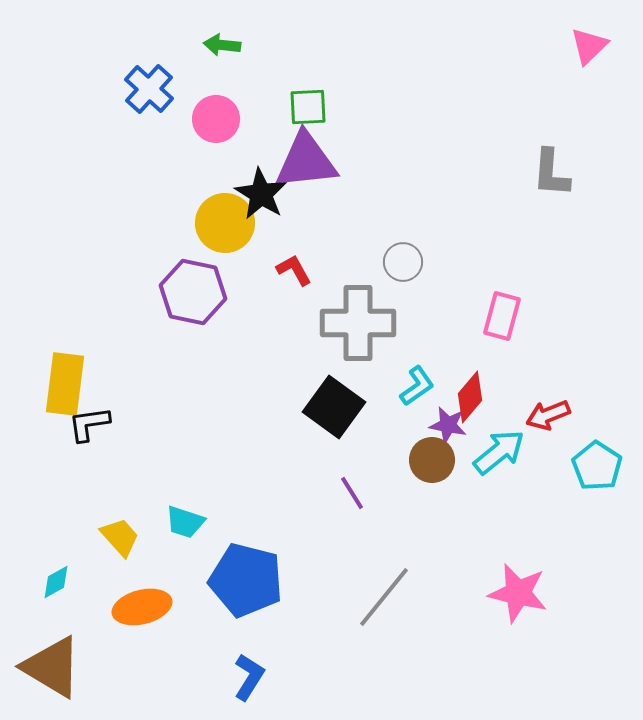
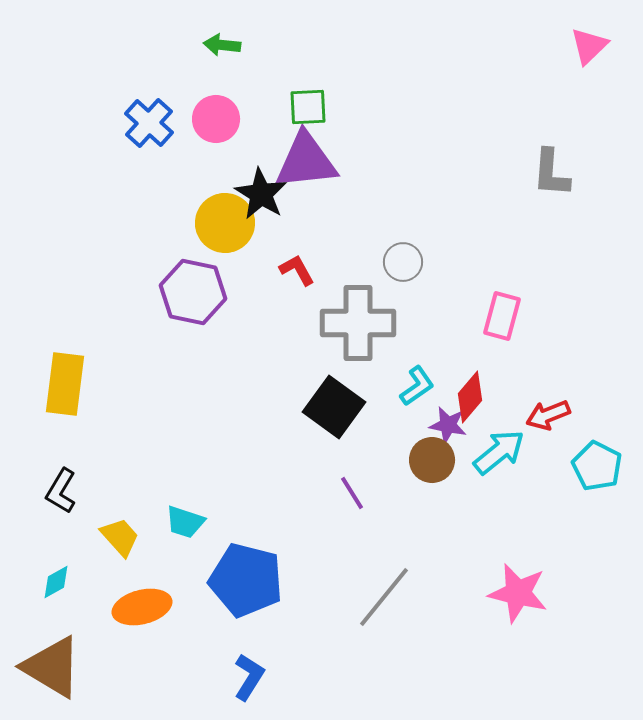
blue cross: moved 34 px down
red L-shape: moved 3 px right
black L-shape: moved 28 px left, 67 px down; rotated 51 degrees counterclockwise
cyan pentagon: rotated 6 degrees counterclockwise
